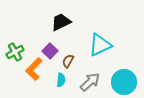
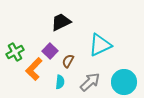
cyan semicircle: moved 1 px left, 2 px down
